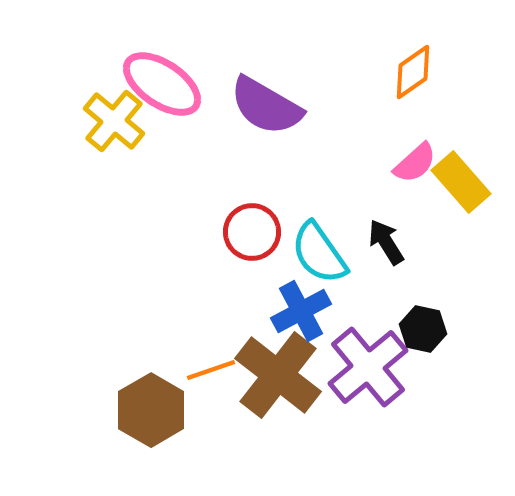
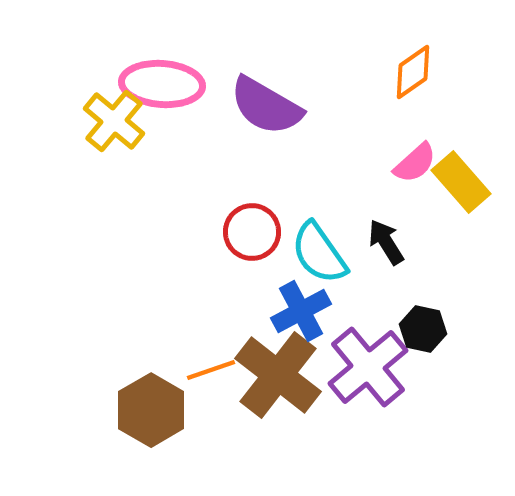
pink ellipse: rotated 30 degrees counterclockwise
